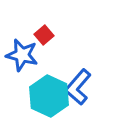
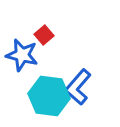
cyan hexagon: rotated 18 degrees counterclockwise
